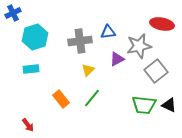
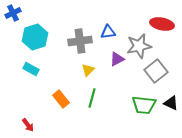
cyan rectangle: rotated 35 degrees clockwise
green line: rotated 24 degrees counterclockwise
black triangle: moved 2 px right, 2 px up
